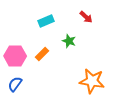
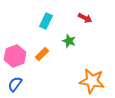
red arrow: moved 1 px left, 1 px down; rotated 16 degrees counterclockwise
cyan rectangle: rotated 42 degrees counterclockwise
pink hexagon: rotated 20 degrees counterclockwise
